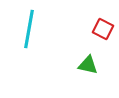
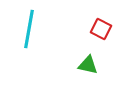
red square: moved 2 px left
